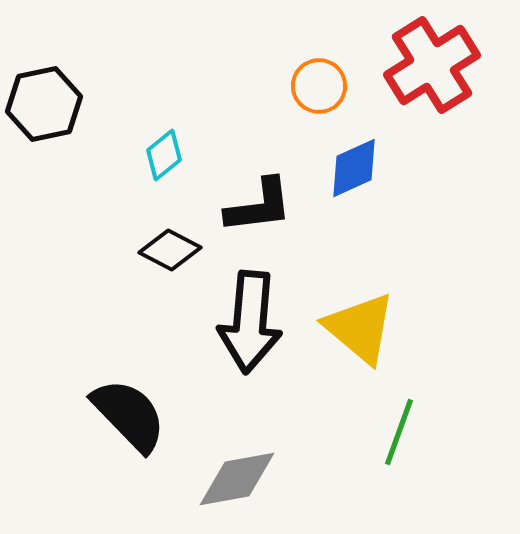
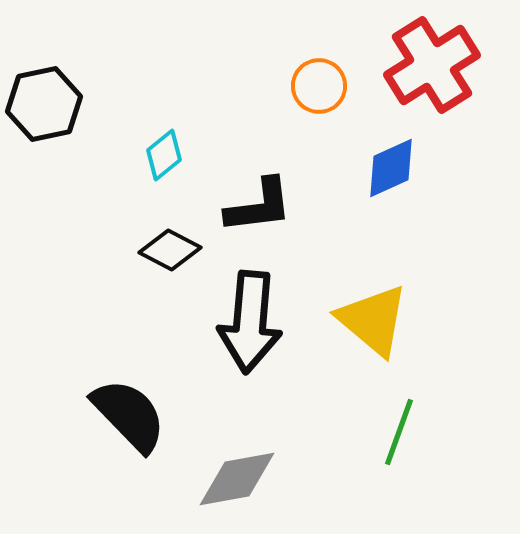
blue diamond: moved 37 px right
yellow triangle: moved 13 px right, 8 px up
